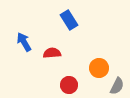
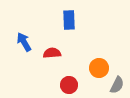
blue rectangle: rotated 30 degrees clockwise
gray semicircle: moved 1 px up
